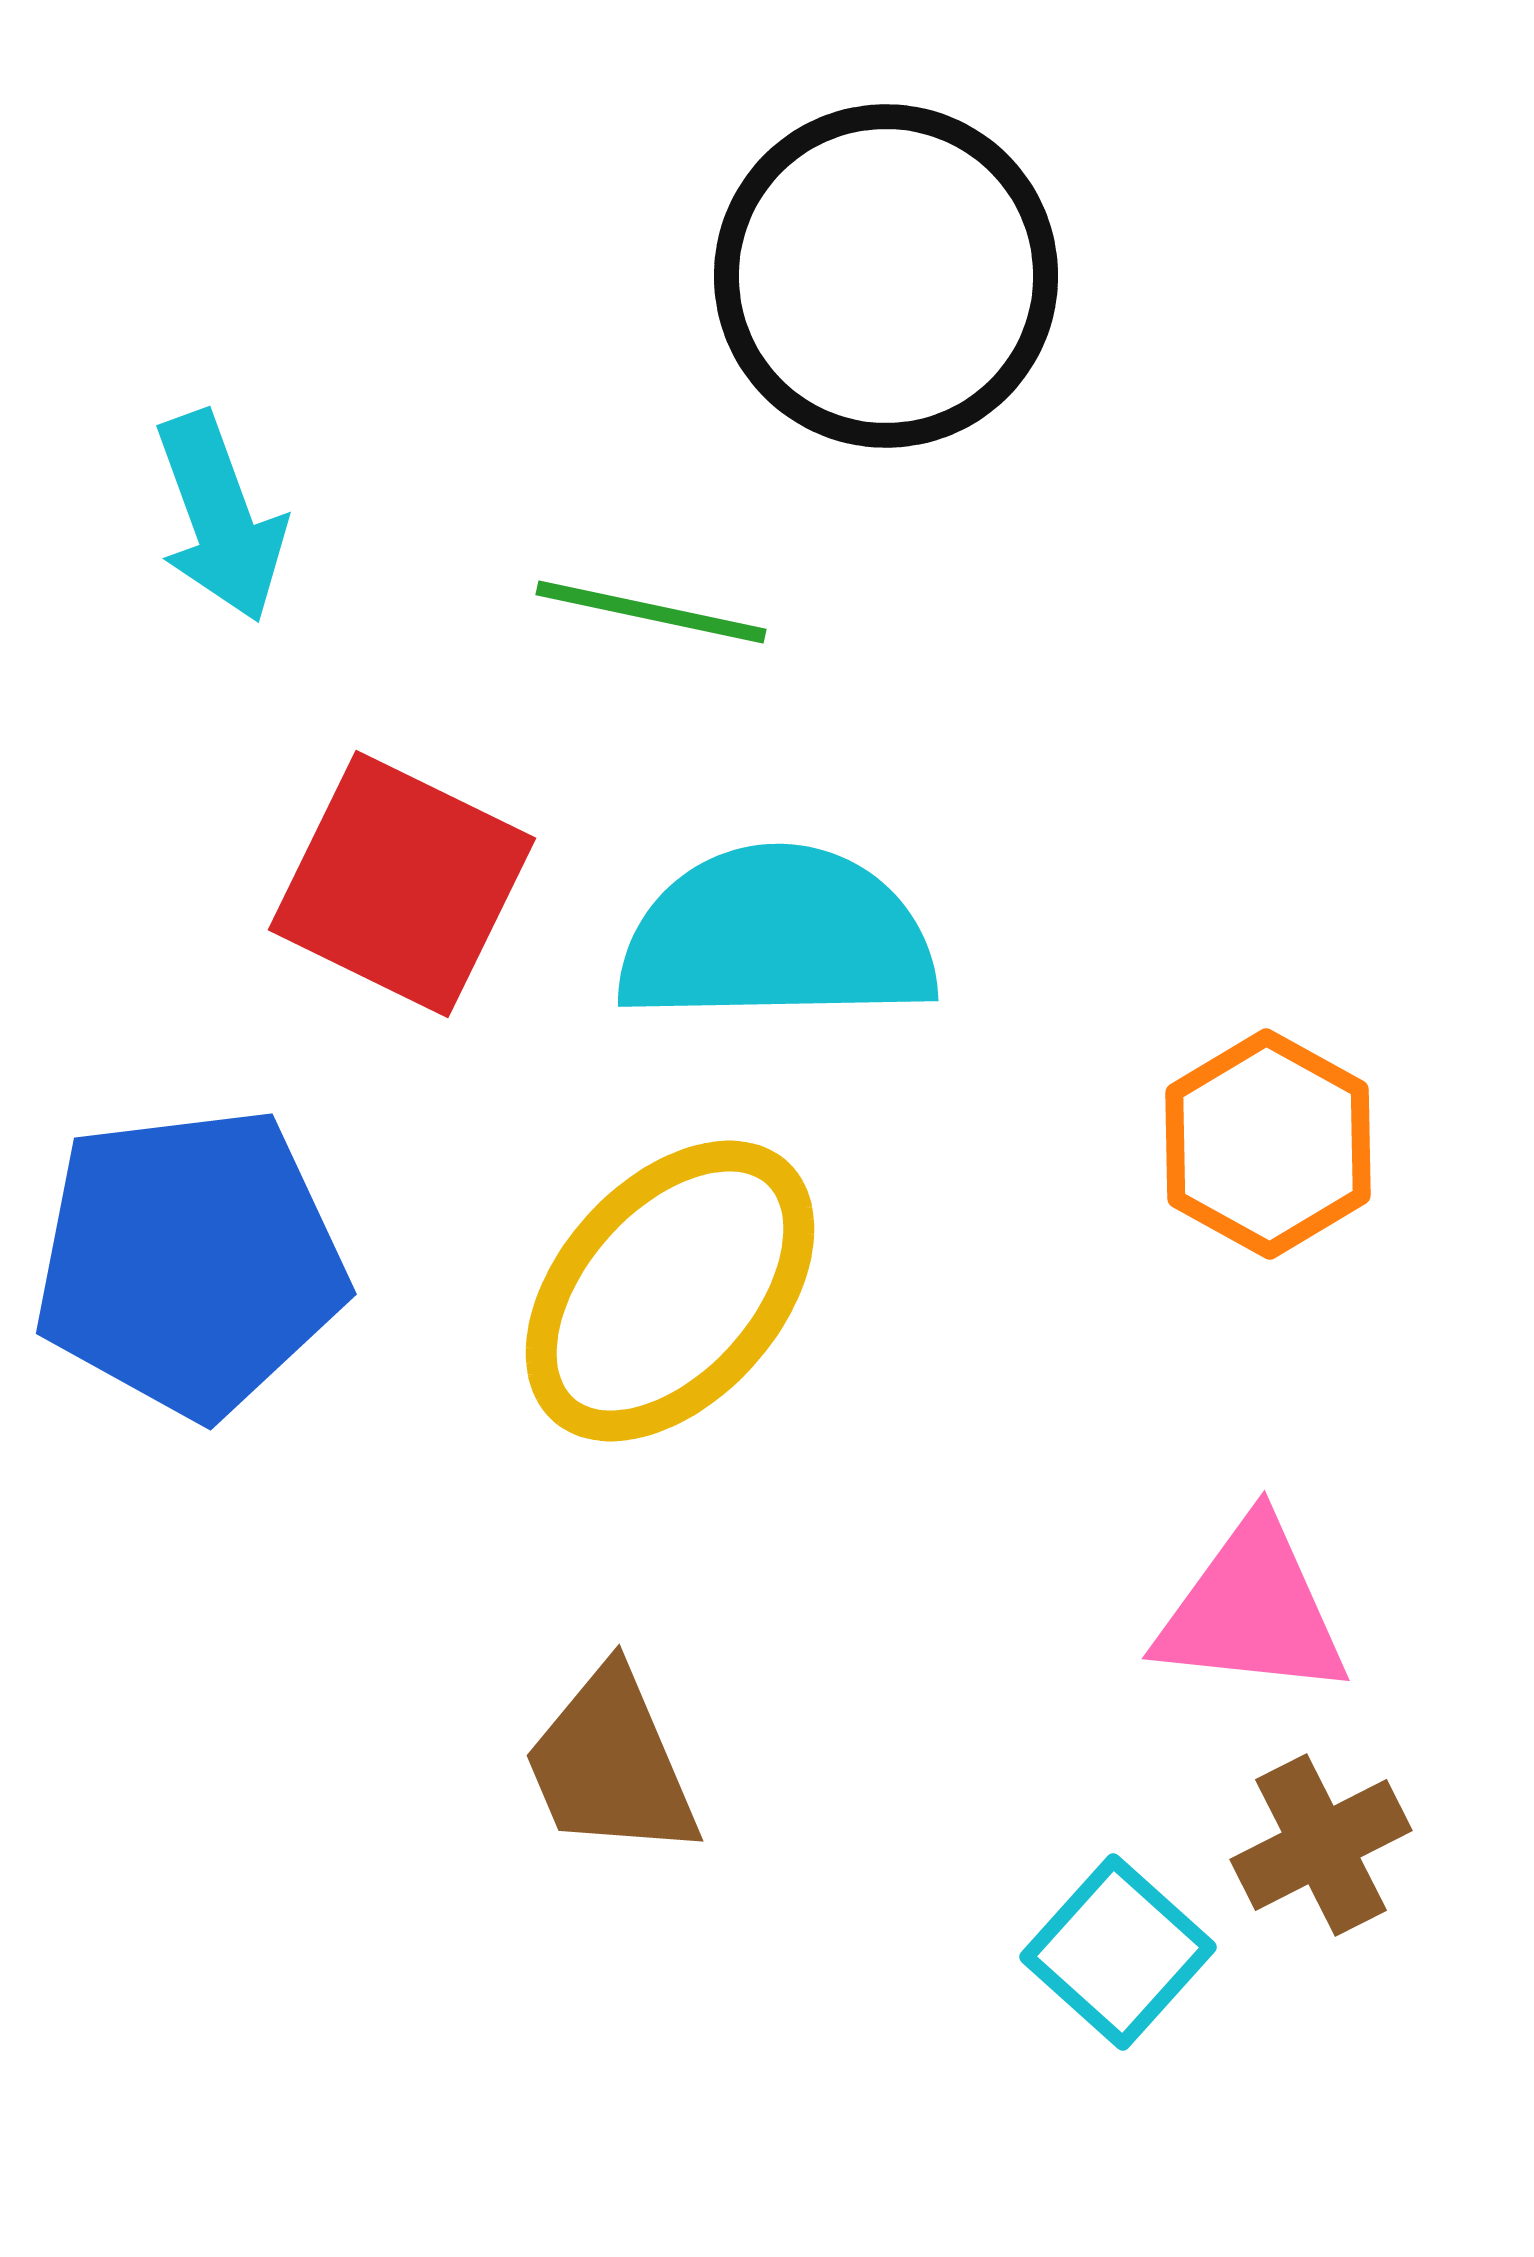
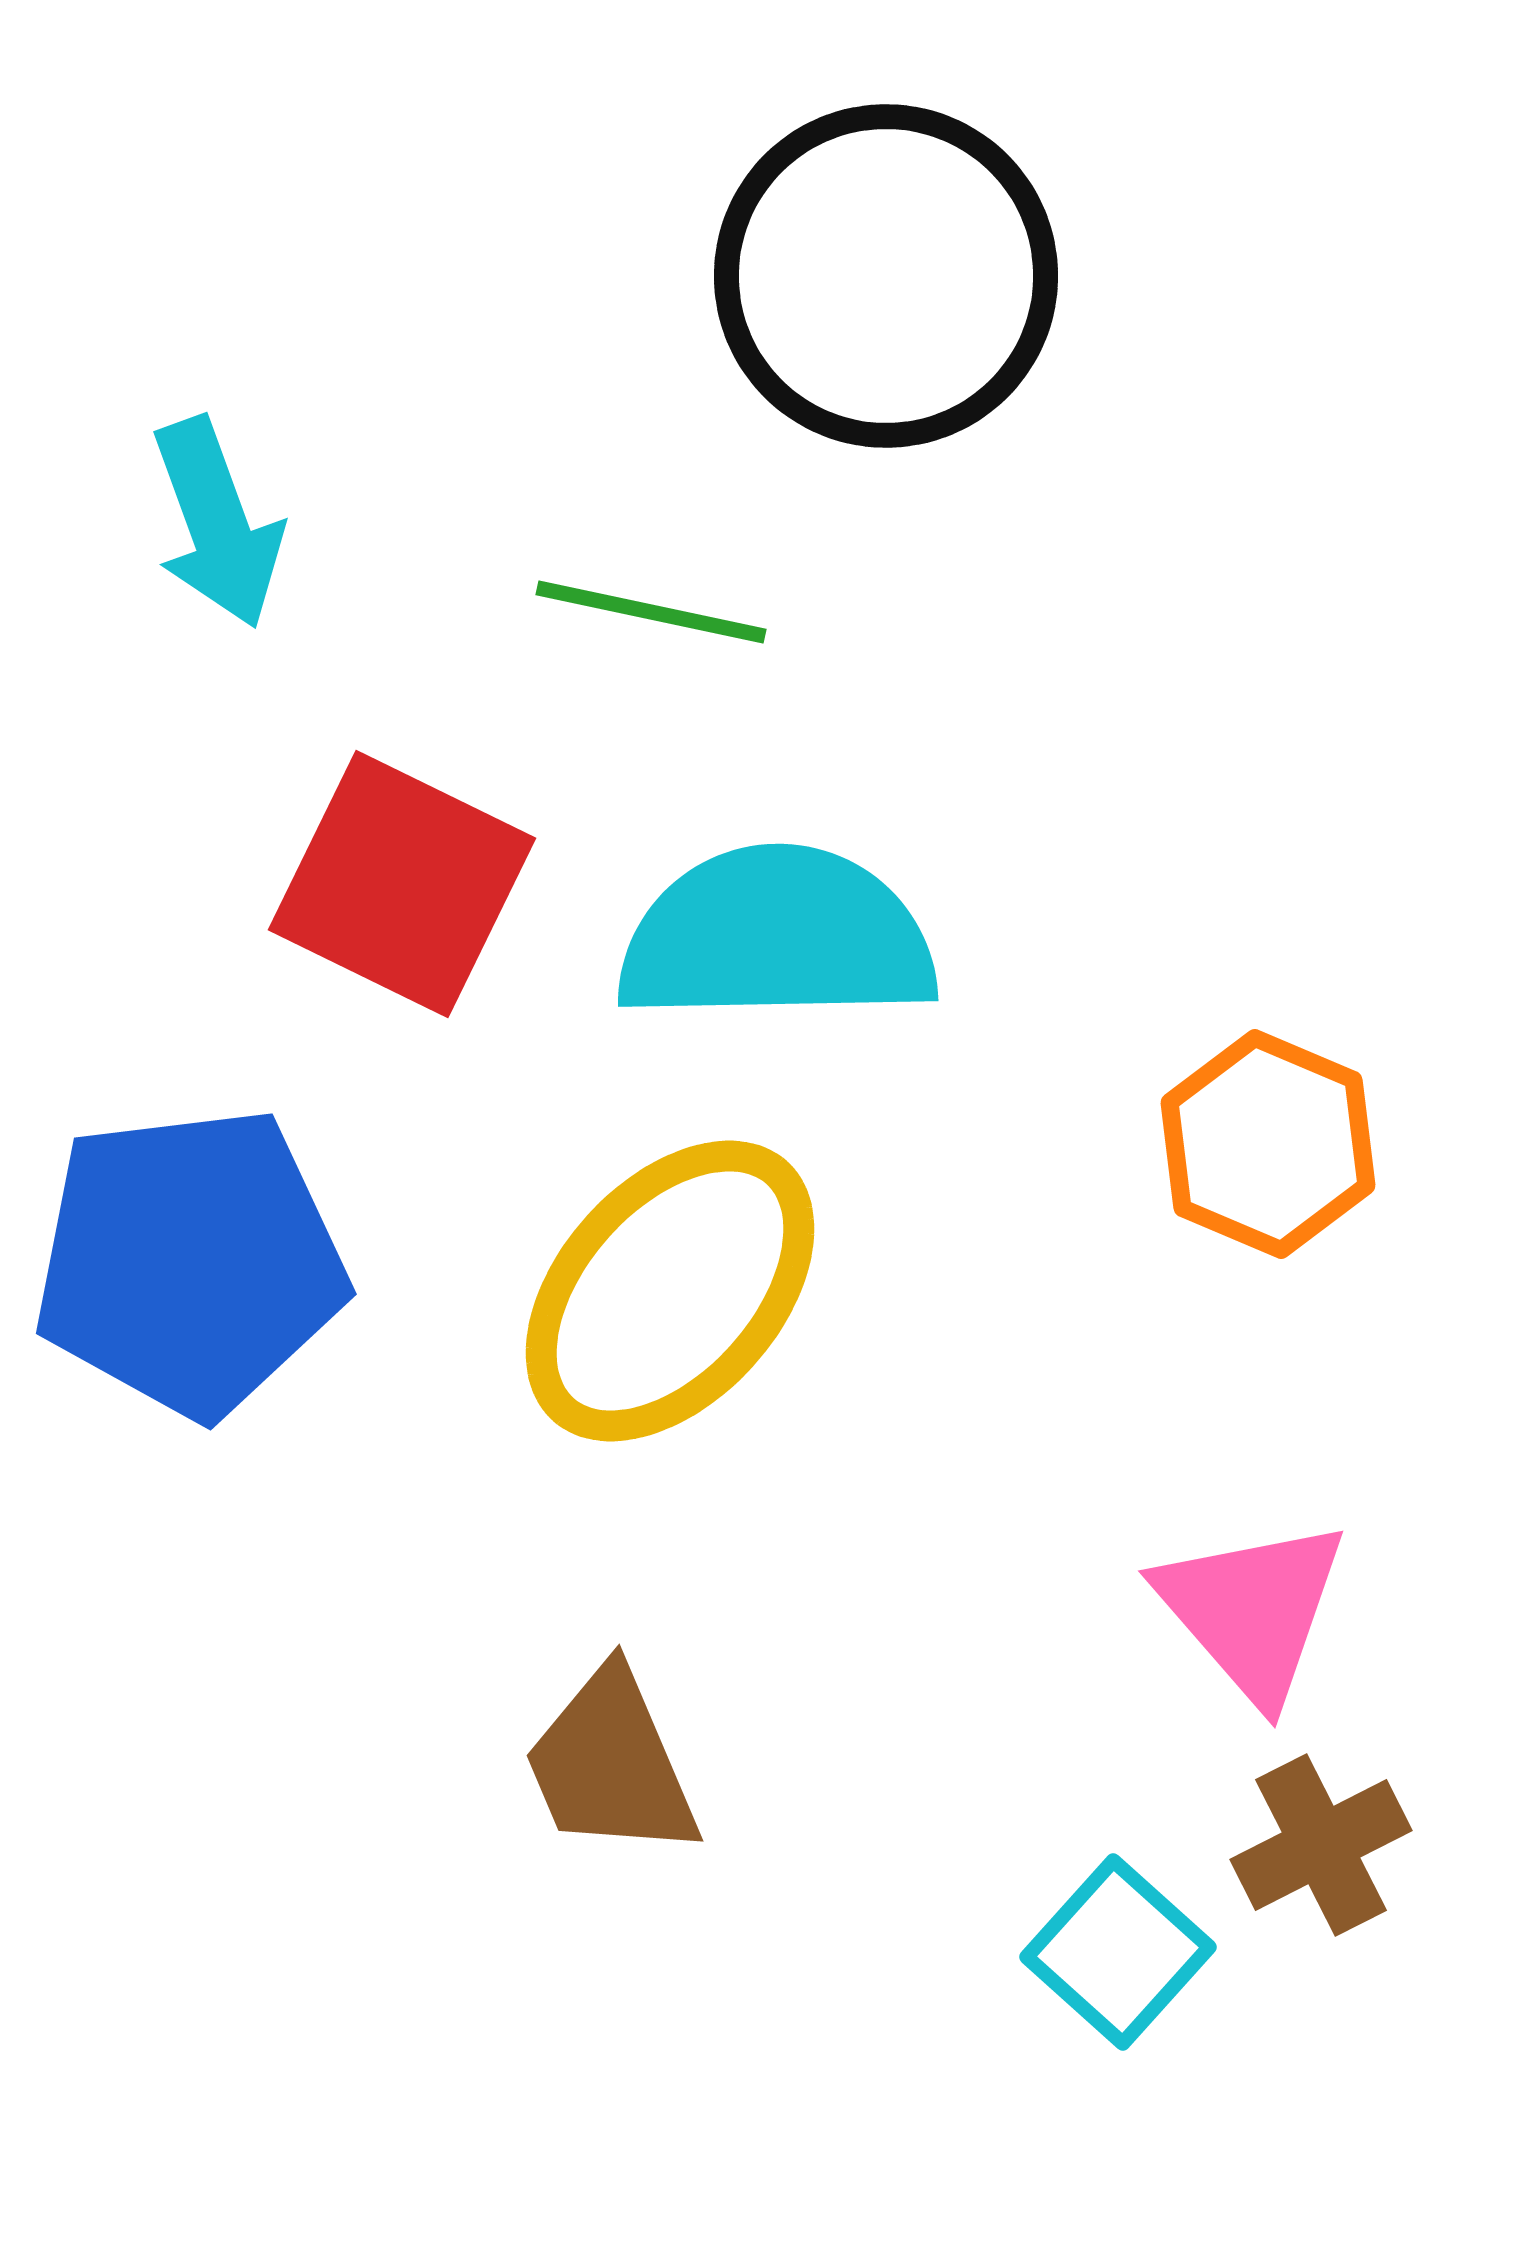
cyan arrow: moved 3 px left, 6 px down
orange hexagon: rotated 6 degrees counterclockwise
pink triangle: rotated 43 degrees clockwise
